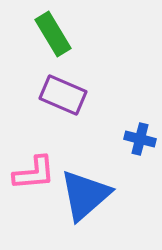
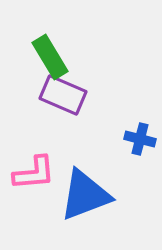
green rectangle: moved 3 px left, 23 px down
blue triangle: rotated 20 degrees clockwise
